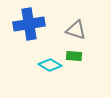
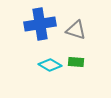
blue cross: moved 11 px right
green rectangle: moved 2 px right, 6 px down
